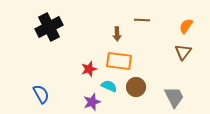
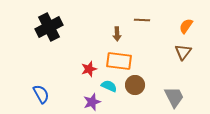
brown circle: moved 1 px left, 2 px up
